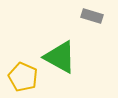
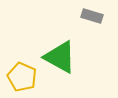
yellow pentagon: moved 1 px left
